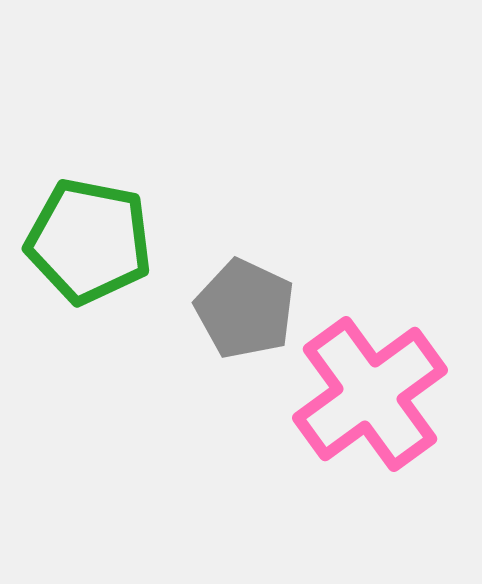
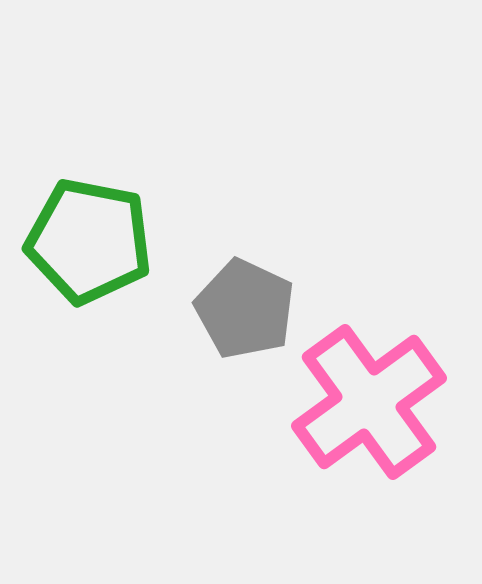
pink cross: moved 1 px left, 8 px down
